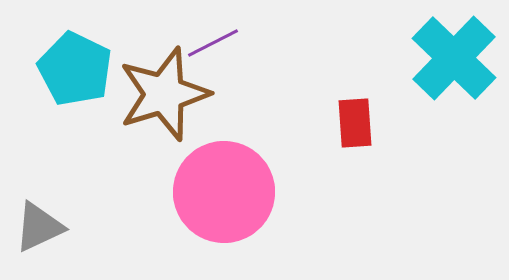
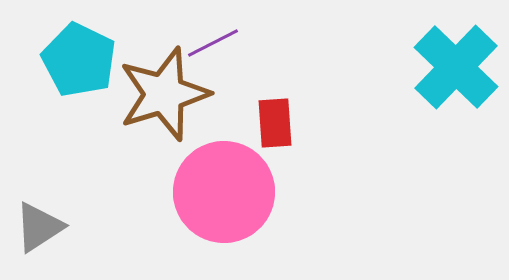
cyan cross: moved 2 px right, 9 px down
cyan pentagon: moved 4 px right, 9 px up
red rectangle: moved 80 px left
gray triangle: rotated 8 degrees counterclockwise
